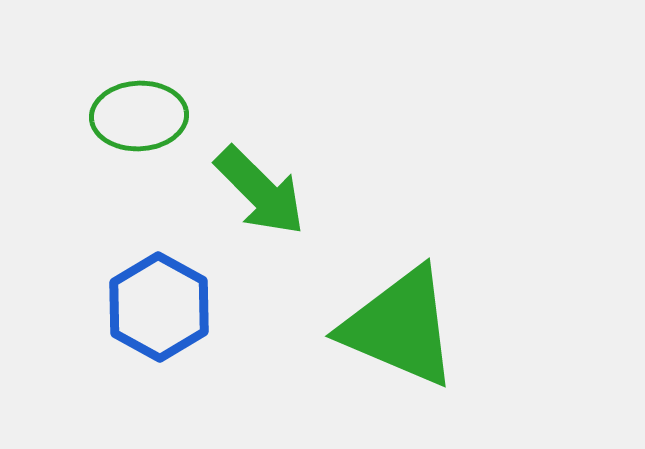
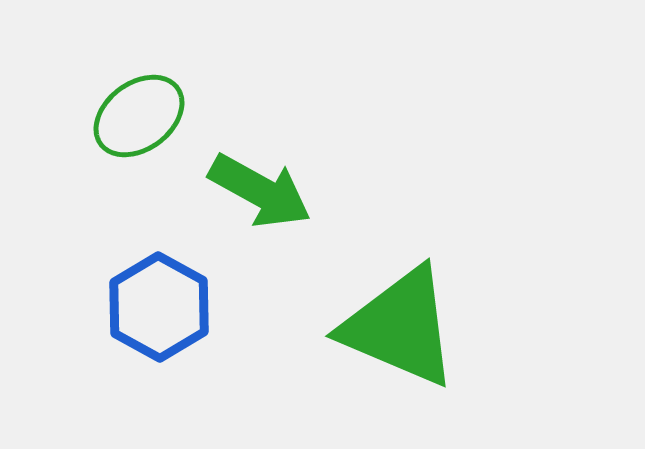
green ellipse: rotated 34 degrees counterclockwise
green arrow: rotated 16 degrees counterclockwise
